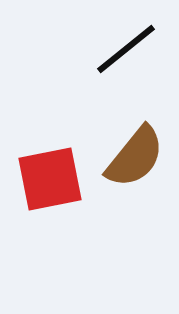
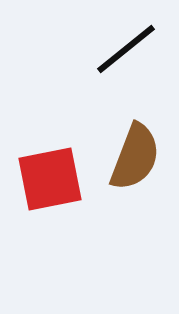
brown semicircle: rotated 18 degrees counterclockwise
